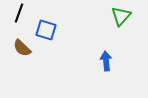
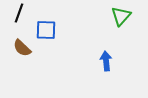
blue square: rotated 15 degrees counterclockwise
